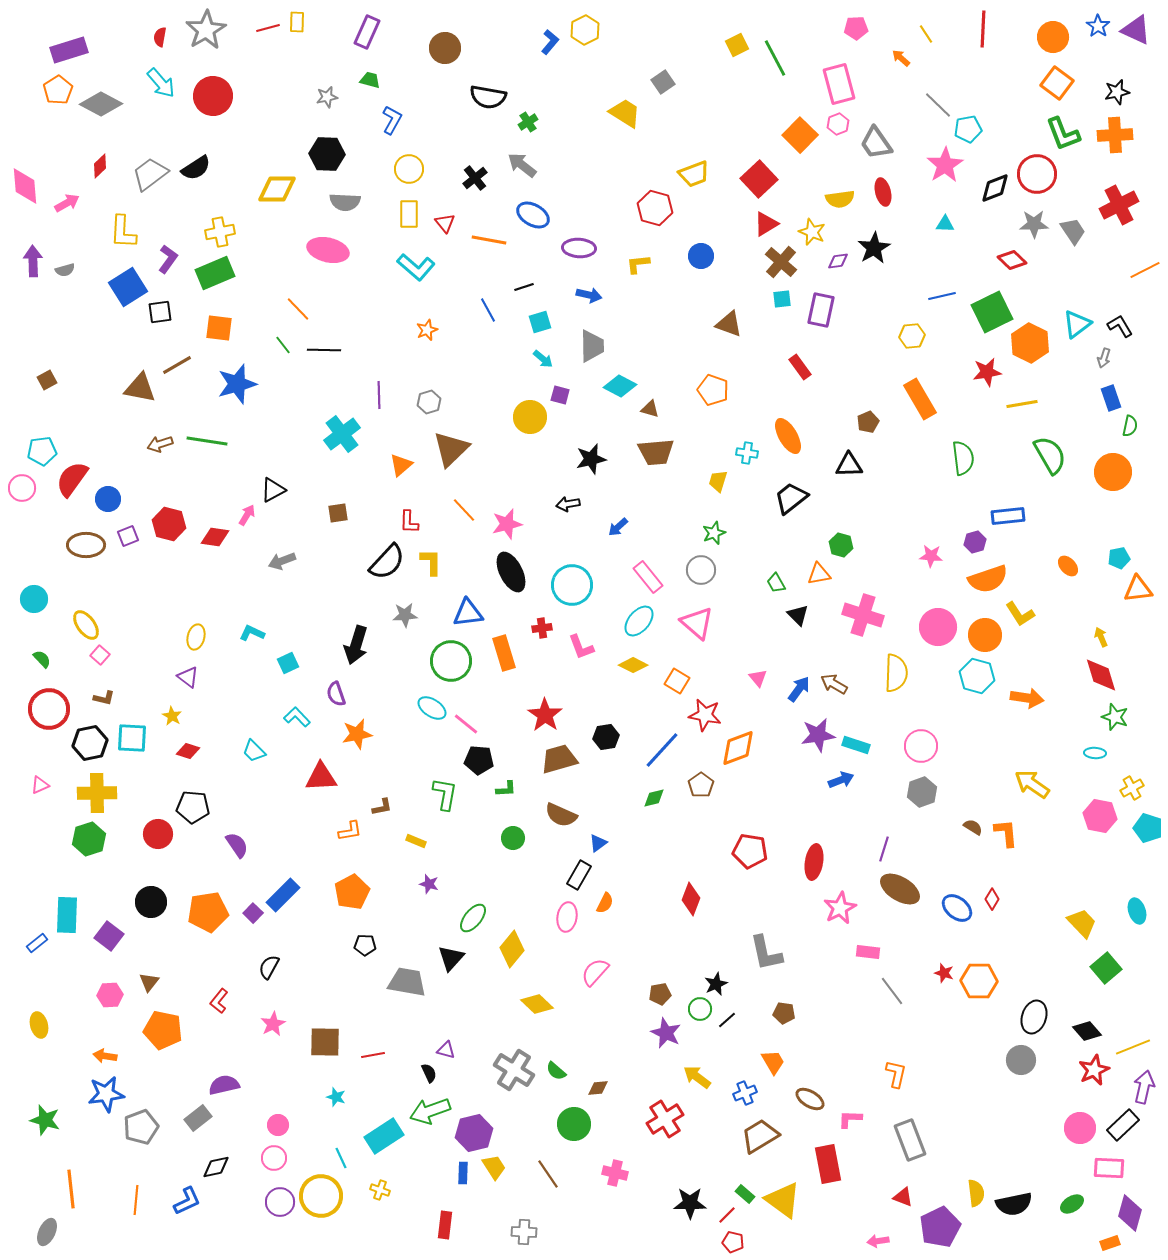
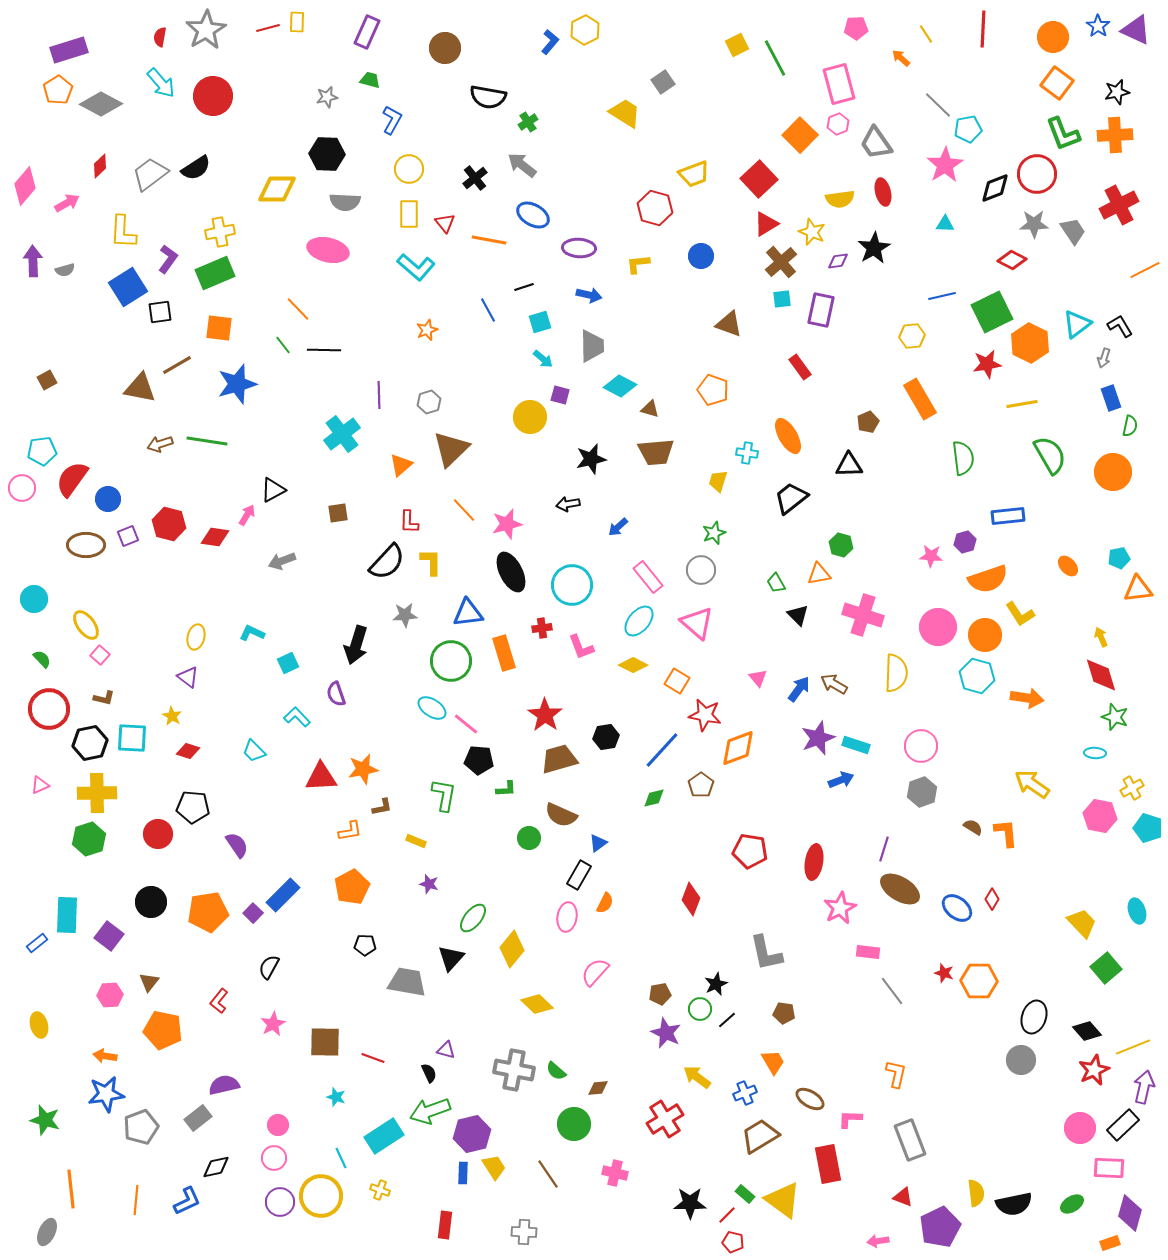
pink diamond at (25, 186): rotated 45 degrees clockwise
red diamond at (1012, 260): rotated 16 degrees counterclockwise
brown cross at (781, 262): rotated 8 degrees clockwise
red star at (987, 372): moved 8 px up
purple hexagon at (975, 542): moved 10 px left
orange star at (357, 734): moved 6 px right, 35 px down
purple star at (818, 735): moved 3 px down; rotated 12 degrees counterclockwise
green L-shape at (445, 794): moved 1 px left, 1 px down
green circle at (513, 838): moved 16 px right
orange pentagon at (352, 892): moved 5 px up
red line at (373, 1055): moved 3 px down; rotated 30 degrees clockwise
gray cross at (514, 1070): rotated 21 degrees counterclockwise
purple hexagon at (474, 1133): moved 2 px left, 1 px down
